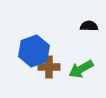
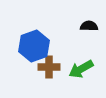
blue hexagon: moved 5 px up
